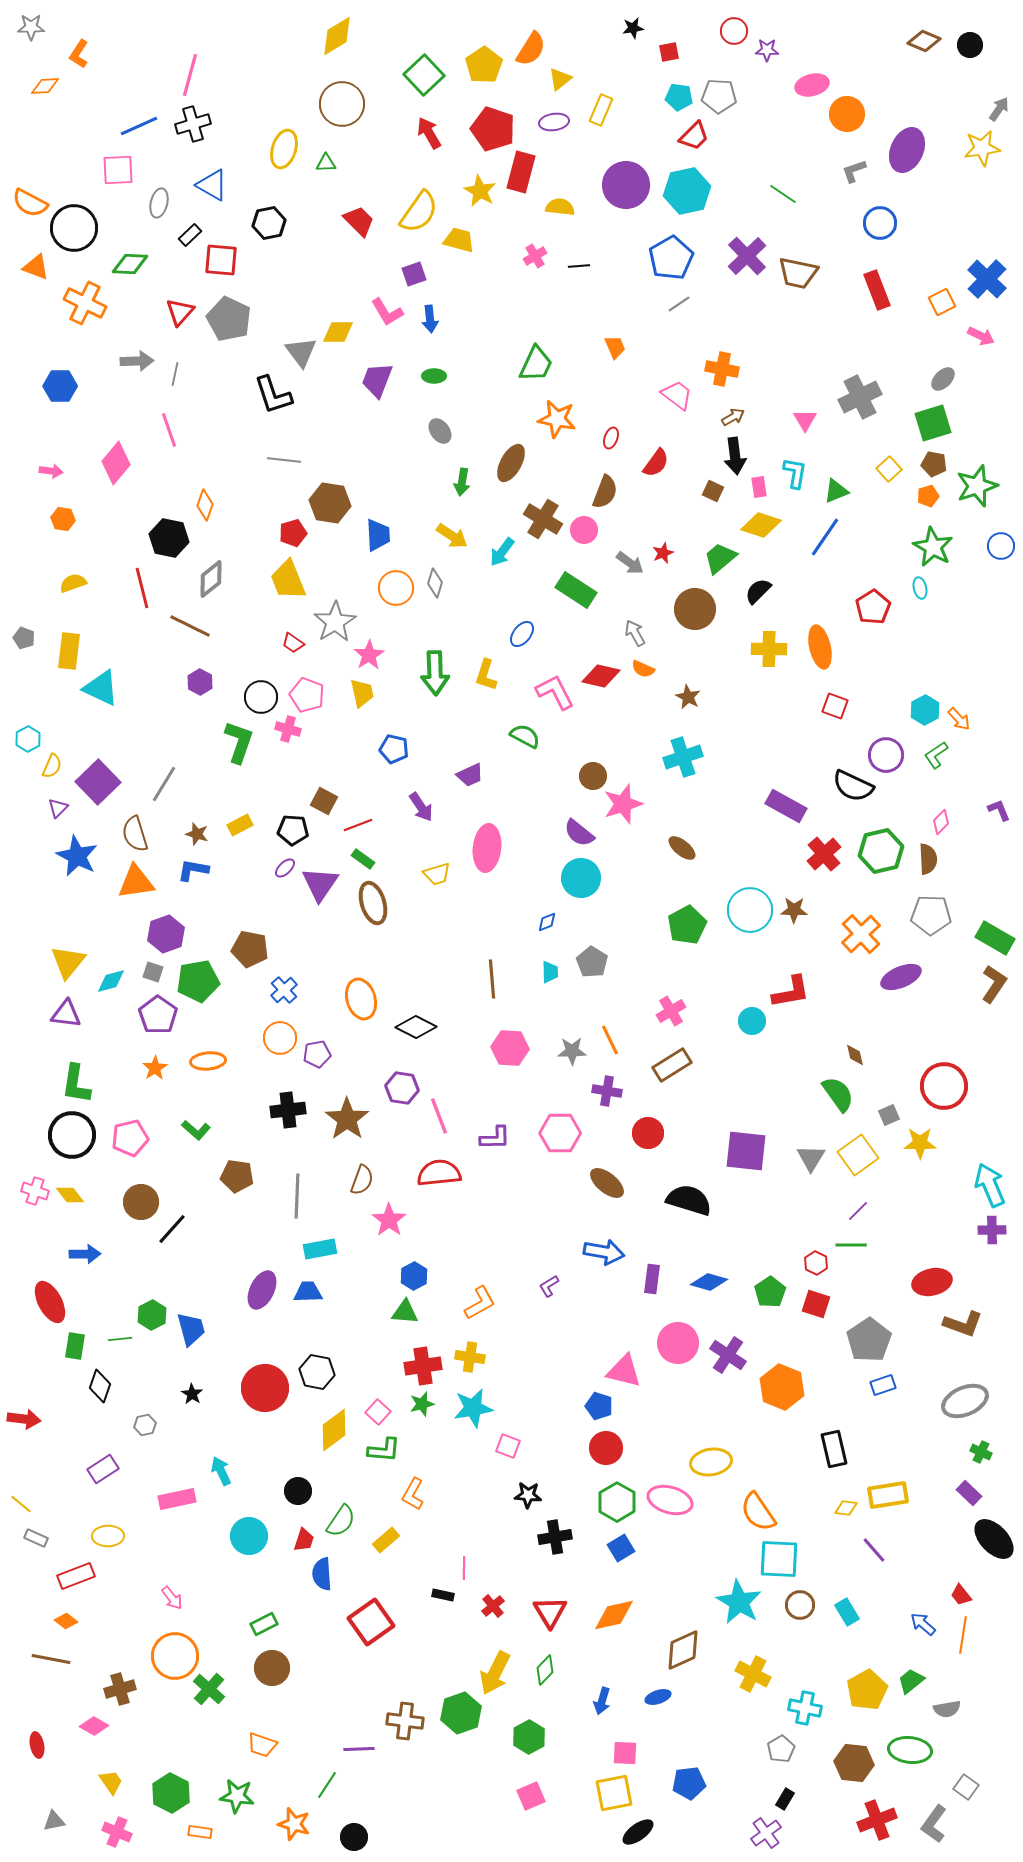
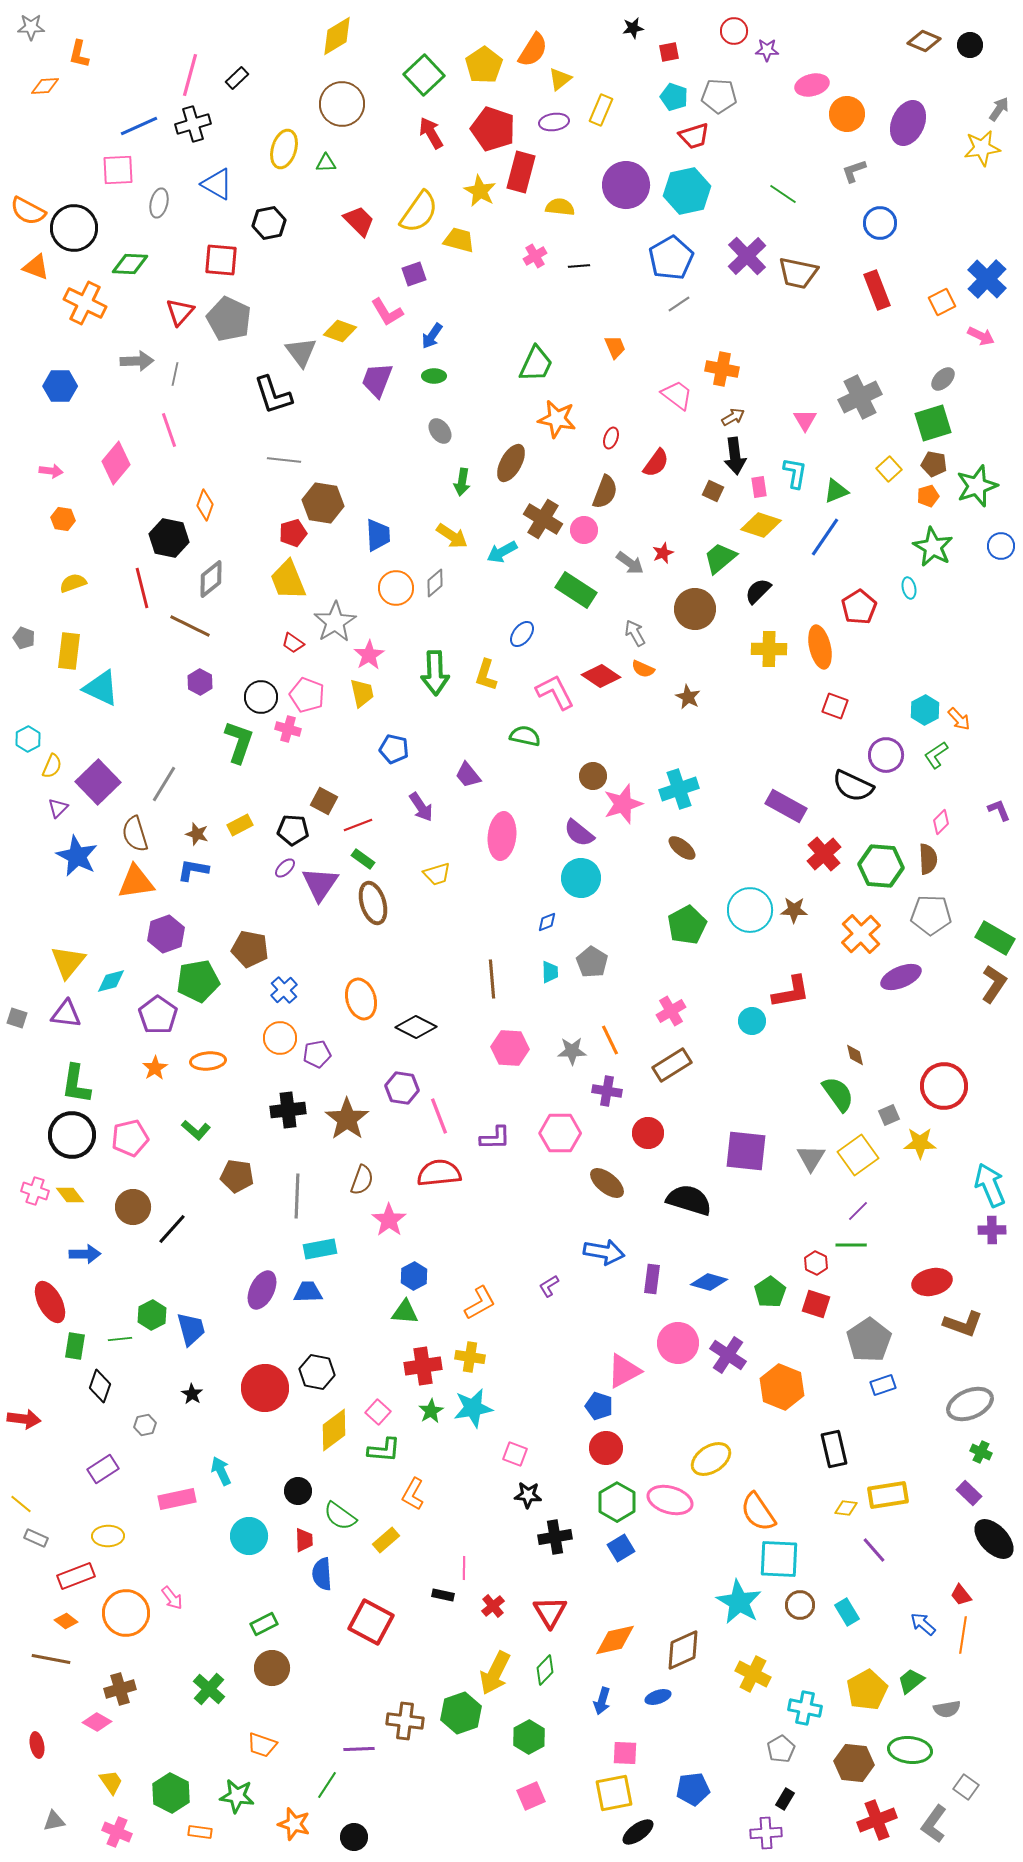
orange semicircle at (531, 49): moved 2 px right, 1 px down
orange L-shape at (79, 54): rotated 20 degrees counterclockwise
cyan pentagon at (679, 97): moved 5 px left; rotated 12 degrees clockwise
red arrow at (429, 133): moved 2 px right
red trapezoid at (694, 136): rotated 28 degrees clockwise
purple ellipse at (907, 150): moved 1 px right, 27 px up
blue triangle at (212, 185): moved 5 px right, 1 px up
orange semicircle at (30, 203): moved 2 px left, 8 px down
black rectangle at (190, 235): moved 47 px right, 157 px up
blue arrow at (430, 319): moved 2 px right, 17 px down; rotated 40 degrees clockwise
yellow diamond at (338, 332): moved 2 px right, 1 px up; rotated 20 degrees clockwise
brown hexagon at (330, 503): moved 7 px left
cyan arrow at (502, 552): rotated 24 degrees clockwise
gray diamond at (435, 583): rotated 32 degrees clockwise
cyan ellipse at (920, 588): moved 11 px left
red pentagon at (873, 607): moved 14 px left
red diamond at (601, 676): rotated 21 degrees clockwise
green semicircle at (525, 736): rotated 16 degrees counterclockwise
cyan cross at (683, 757): moved 4 px left, 32 px down
purple trapezoid at (470, 775): moved 2 px left; rotated 76 degrees clockwise
pink ellipse at (487, 848): moved 15 px right, 12 px up
green hexagon at (881, 851): moved 15 px down; rotated 18 degrees clockwise
gray square at (153, 972): moved 136 px left, 46 px down
brown circle at (141, 1202): moved 8 px left, 5 px down
pink triangle at (624, 1371): rotated 42 degrees counterclockwise
gray ellipse at (965, 1401): moved 5 px right, 3 px down
green star at (422, 1404): moved 9 px right, 7 px down; rotated 15 degrees counterclockwise
pink square at (508, 1446): moved 7 px right, 8 px down
yellow ellipse at (711, 1462): moved 3 px up; rotated 24 degrees counterclockwise
green semicircle at (341, 1521): moved 1 px left, 5 px up; rotated 92 degrees clockwise
red trapezoid at (304, 1540): rotated 20 degrees counterclockwise
orange diamond at (614, 1615): moved 1 px right, 25 px down
red square at (371, 1622): rotated 27 degrees counterclockwise
orange circle at (175, 1656): moved 49 px left, 43 px up
pink diamond at (94, 1726): moved 3 px right, 4 px up
blue pentagon at (689, 1783): moved 4 px right, 6 px down
purple cross at (766, 1833): rotated 32 degrees clockwise
